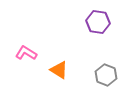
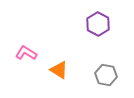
purple hexagon: moved 2 px down; rotated 20 degrees clockwise
gray hexagon: rotated 10 degrees counterclockwise
